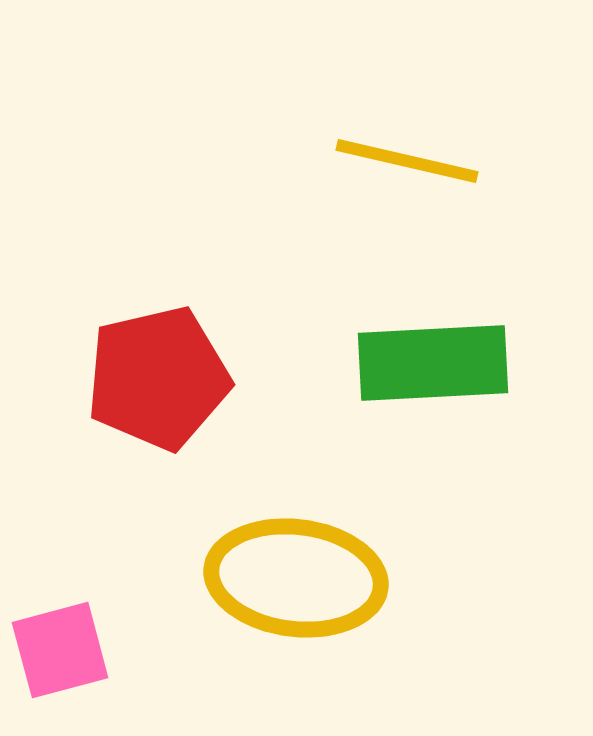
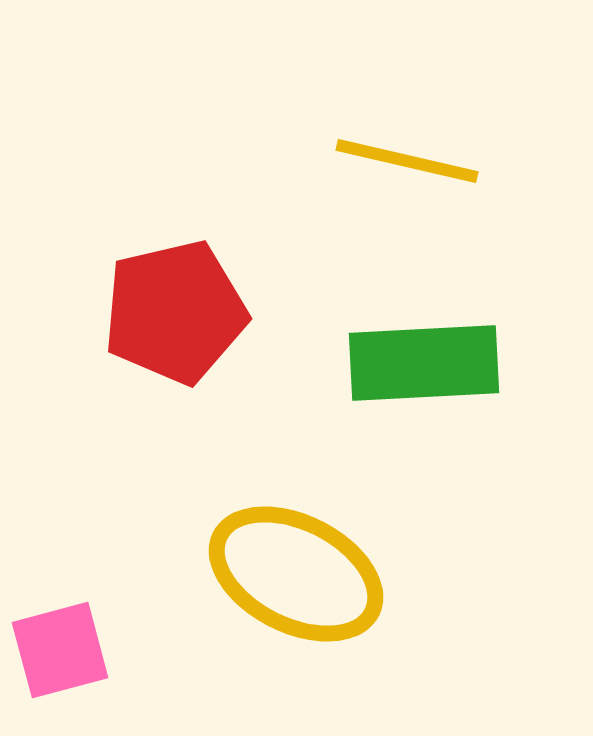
green rectangle: moved 9 px left
red pentagon: moved 17 px right, 66 px up
yellow ellipse: moved 4 px up; rotated 20 degrees clockwise
